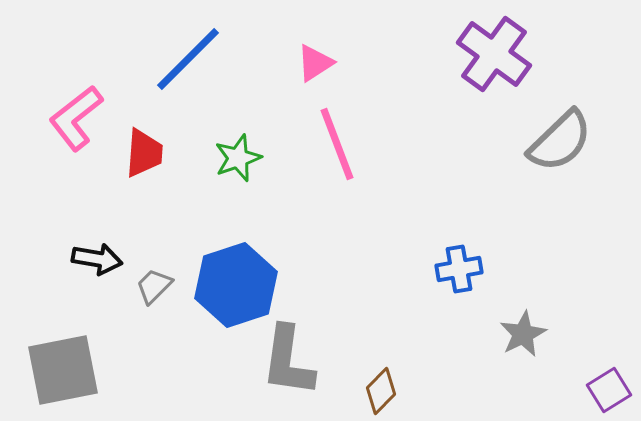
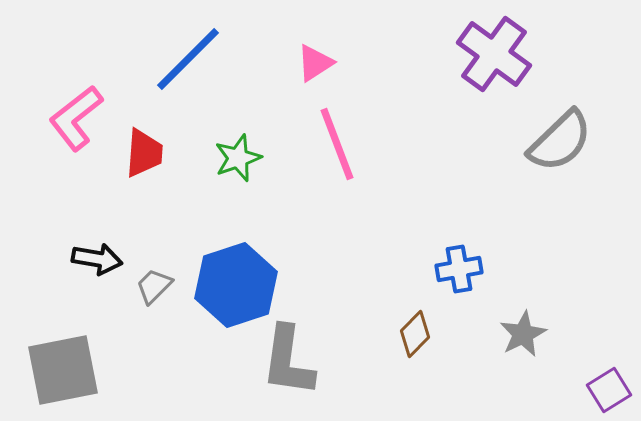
brown diamond: moved 34 px right, 57 px up
